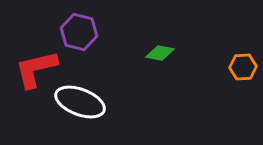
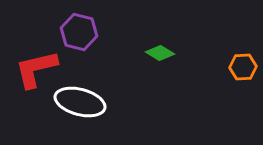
green diamond: rotated 20 degrees clockwise
white ellipse: rotated 6 degrees counterclockwise
